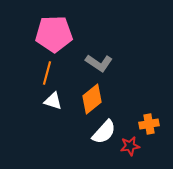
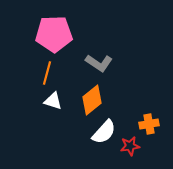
orange diamond: moved 1 px down
